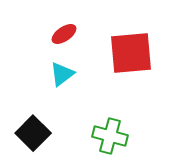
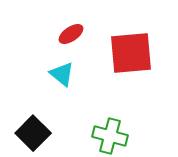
red ellipse: moved 7 px right
cyan triangle: rotated 44 degrees counterclockwise
